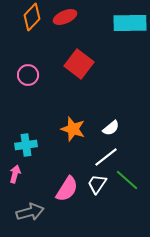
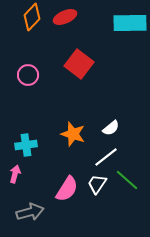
orange star: moved 5 px down
